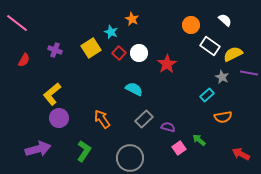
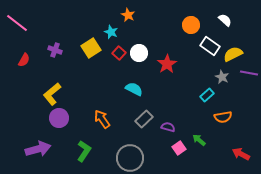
orange star: moved 4 px left, 4 px up
